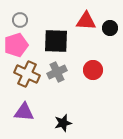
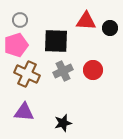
gray cross: moved 6 px right, 1 px up
